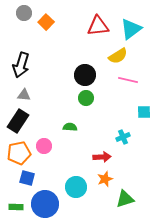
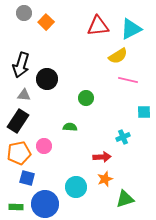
cyan triangle: rotated 10 degrees clockwise
black circle: moved 38 px left, 4 px down
